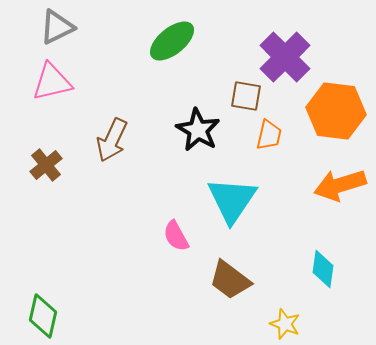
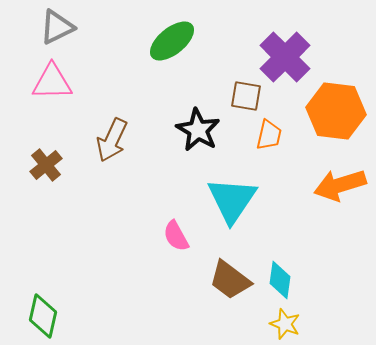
pink triangle: rotated 12 degrees clockwise
cyan diamond: moved 43 px left, 11 px down
